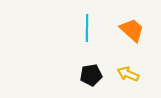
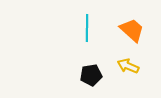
yellow arrow: moved 8 px up
